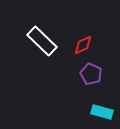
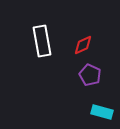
white rectangle: rotated 36 degrees clockwise
purple pentagon: moved 1 px left, 1 px down
